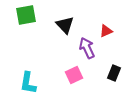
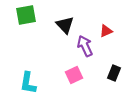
purple arrow: moved 2 px left, 2 px up
